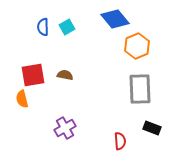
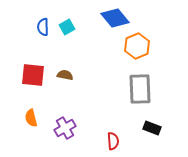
blue diamond: moved 1 px up
red square: rotated 15 degrees clockwise
orange semicircle: moved 9 px right, 19 px down
red semicircle: moved 7 px left
